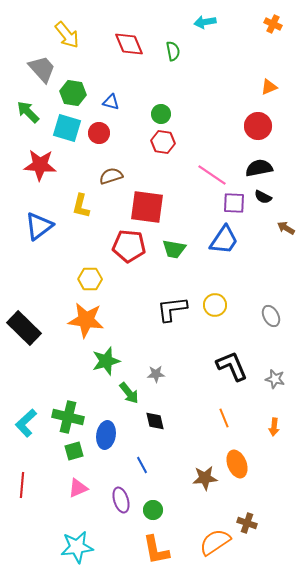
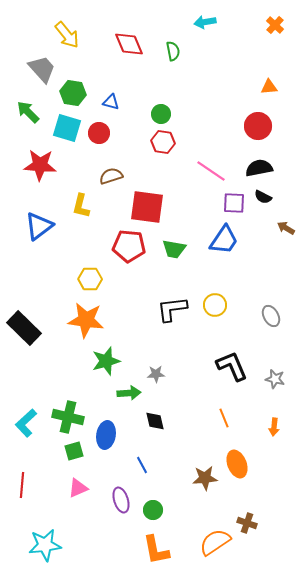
orange cross at (273, 24): moved 2 px right, 1 px down; rotated 18 degrees clockwise
orange triangle at (269, 87): rotated 18 degrees clockwise
pink line at (212, 175): moved 1 px left, 4 px up
green arrow at (129, 393): rotated 55 degrees counterclockwise
cyan star at (77, 547): moved 32 px left, 2 px up
